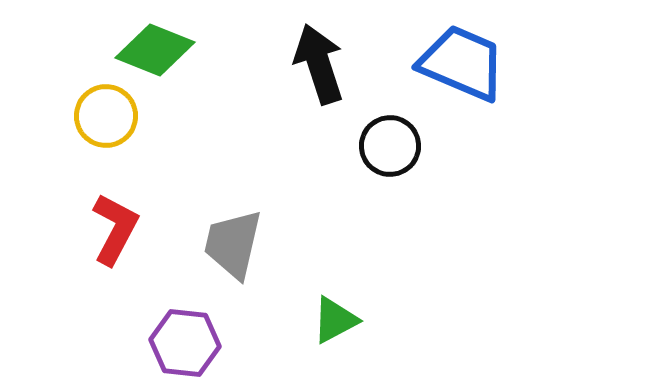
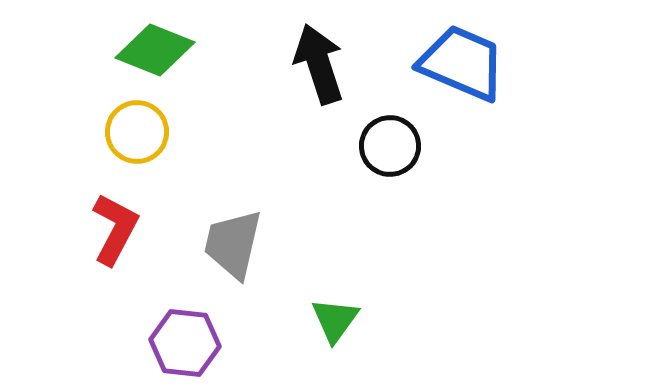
yellow circle: moved 31 px right, 16 px down
green triangle: rotated 26 degrees counterclockwise
